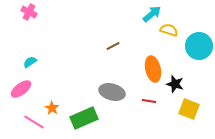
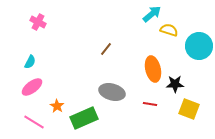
pink cross: moved 9 px right, 10 px down
brown line: moved 7 px left, 3 px down; rotated 24 degrees counterclockwise
cyan semicircle: rotated 152 degrees clockwise
black star: rotated 18 degrees counterclockwise
pink ellipse: moved 11 px right, 2 px up
red line: moved 1 px right, 3 px down
orange star: moved 5 px right, 2 px up
